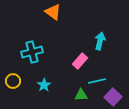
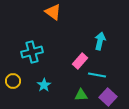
cyan line: moved 6 px up; rotated 24 degrees clockwise
purple square: moved 5 px left
